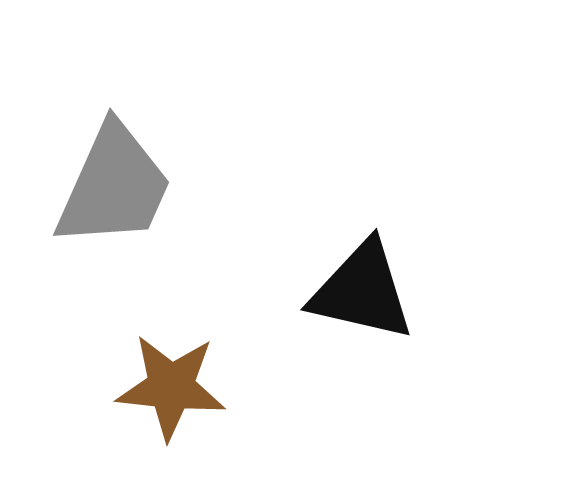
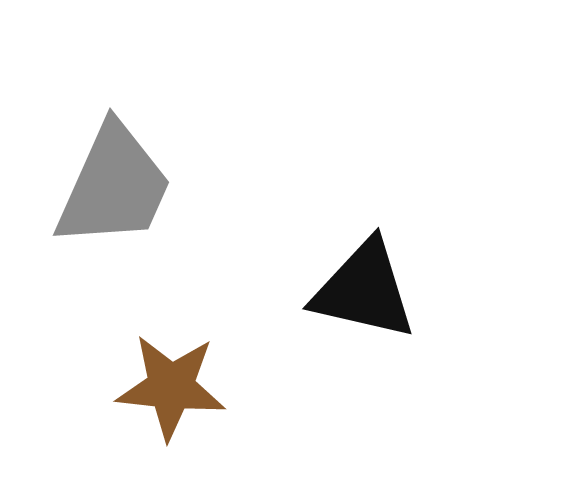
black triangle: moved 2 px right, 1 px up
